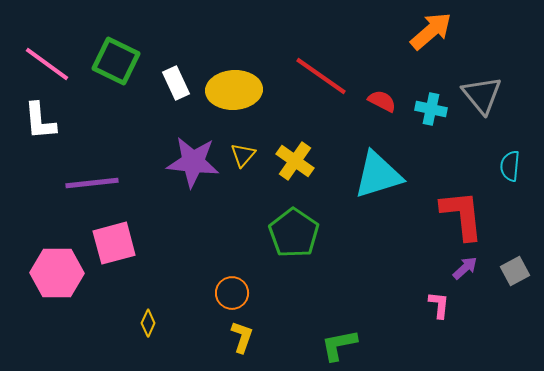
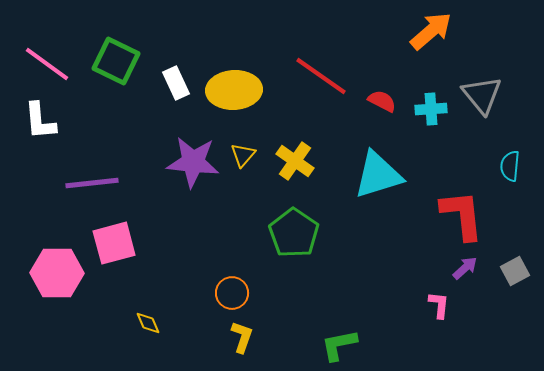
cyan cross: rotated 16 degrees counterclockwise
yellow diamond: rotated 48 degrees counterclockwise
